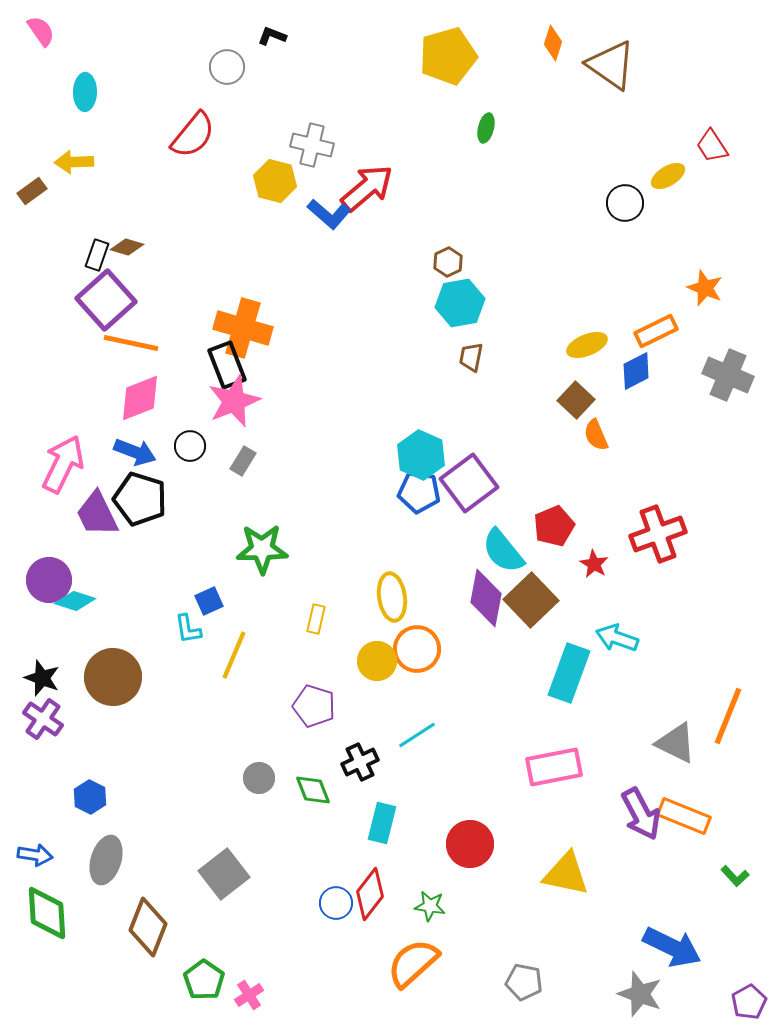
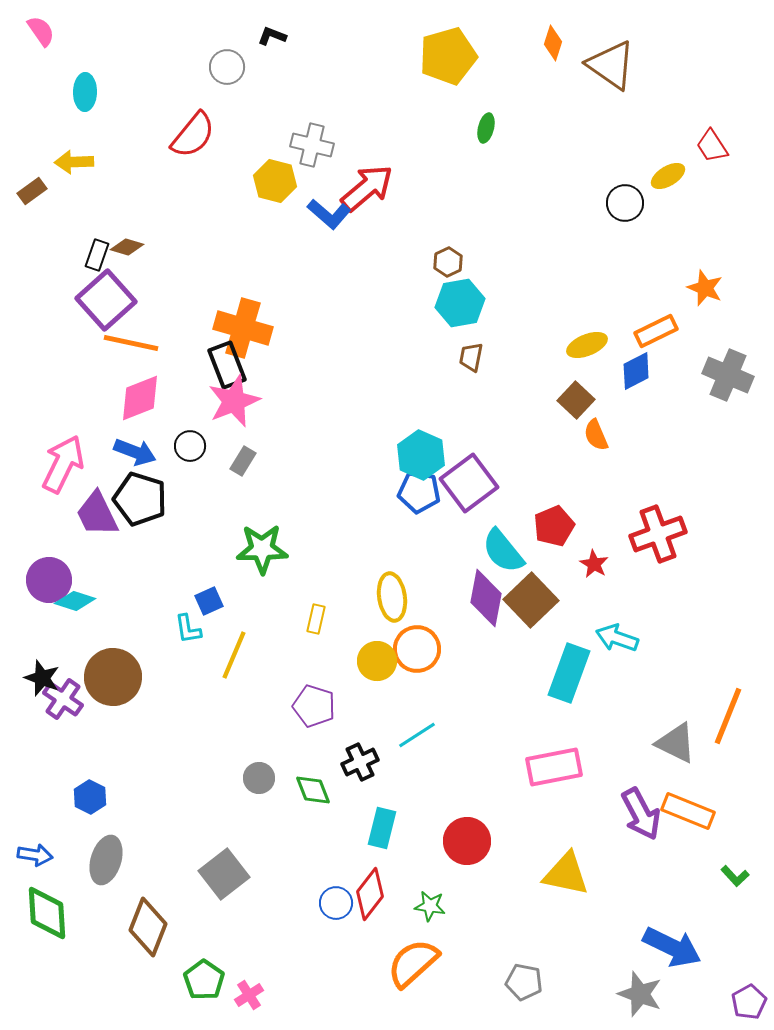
purple cross at (43, 719): moved 20 px right, 20 px up
orange rectangle at (684, 816): moved 4 px right, 5 px up
cyan rectangle at (382, 823): moved 5 px down
red circle at (470, 844): moved 3 px left, 3 px up
